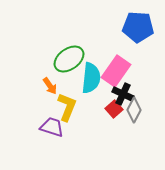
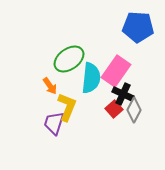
purple trapezoid: moved 2 px right, 4 px up; rotated 90 degrees counterclockwise
